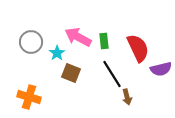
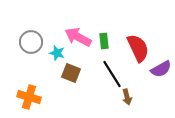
cyan star: rotated 21 degrees counterclockwise
purple semicircle: rotated 15 degrees counterclockwise
